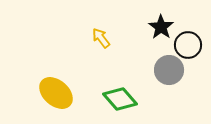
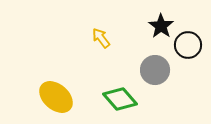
black star: moved 1 px up
gray circle: moved 14 px left
yellow ellipse: moved 4 px down
